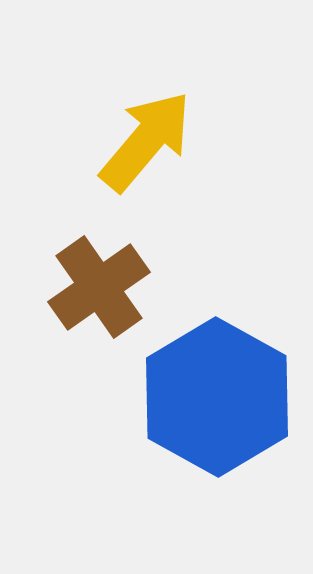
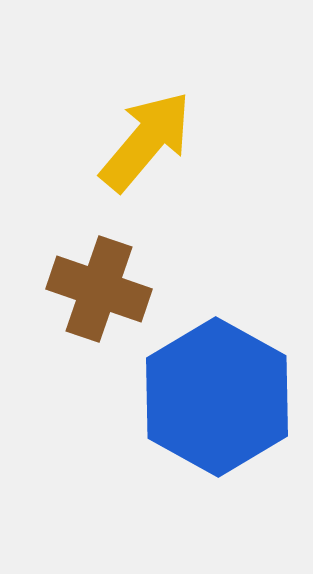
brown cross: moved 2 px down; rotated 36 degrees counterclockwise
